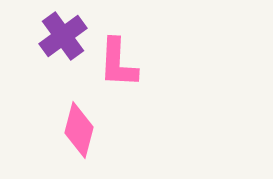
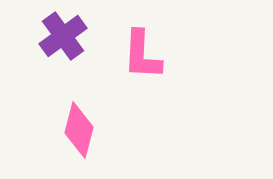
pink L-shape: moved 24 px right, 8 px up
